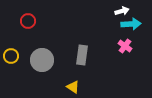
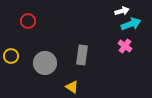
cyan arrow: rotated 18 degrees counterclockwise
gray circle: moved 3 px right, 3 px down
yellow triangle: moved 1 px left
